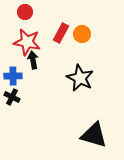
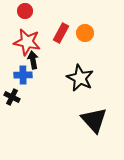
red circle: moved 1 px up
orange circle: moved 3 px right, 1 px up
blue cross: moved 10 px right, 1 px up
black triangle: moved 15 px up; rotated 32 degrees clockwise
